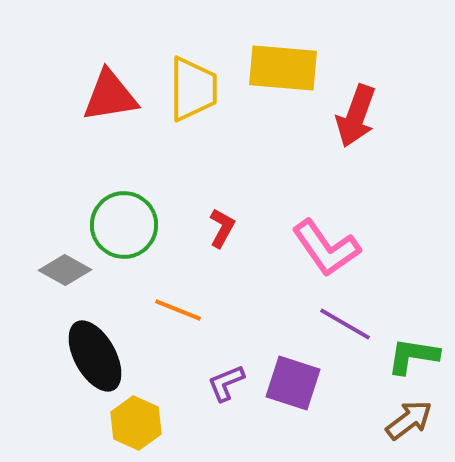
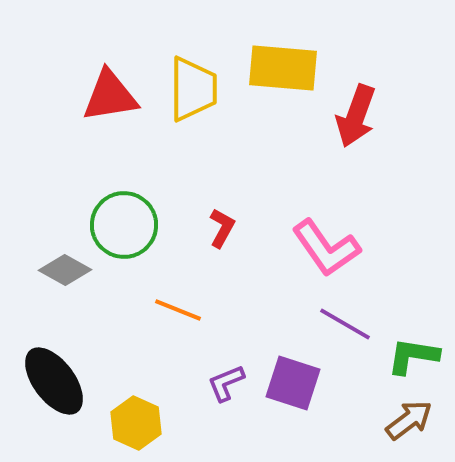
black ellipse: moved 41 px left, 25 px down; rotated 8 degrees counterclockwise
